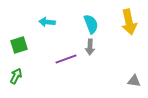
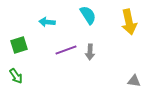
cyan semicircle: moved 3 px left, 9 px up; rotated 12 degrees counterclockwise
gray arrow: moved 5 px down
purple line: moved 9 px up
green arrow: rotated 119 degrees clockwise
